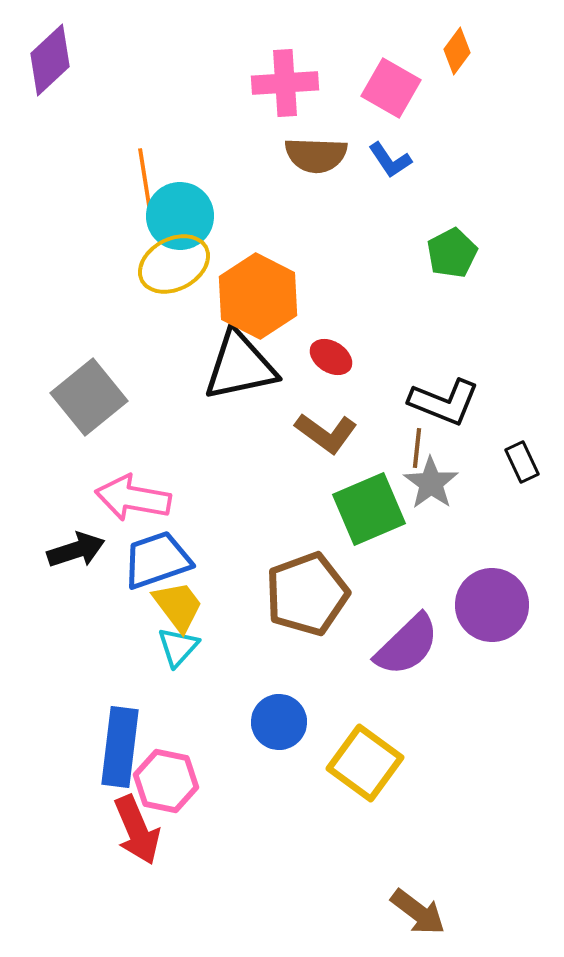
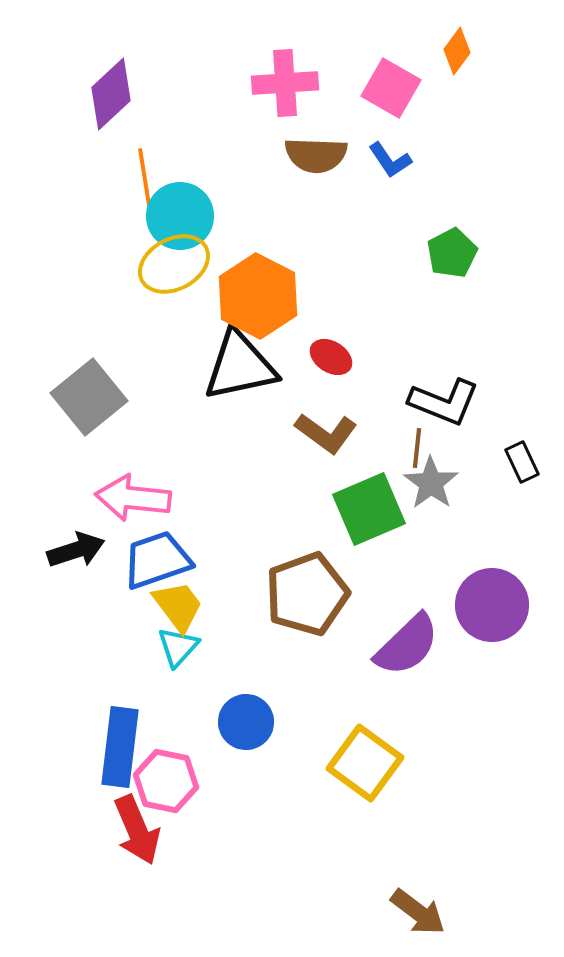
purple diamond: moved 61 px right, 34 px down
pink arrow: rotated 4 degrees counterclockwise
blue circle: moved 33 px left
